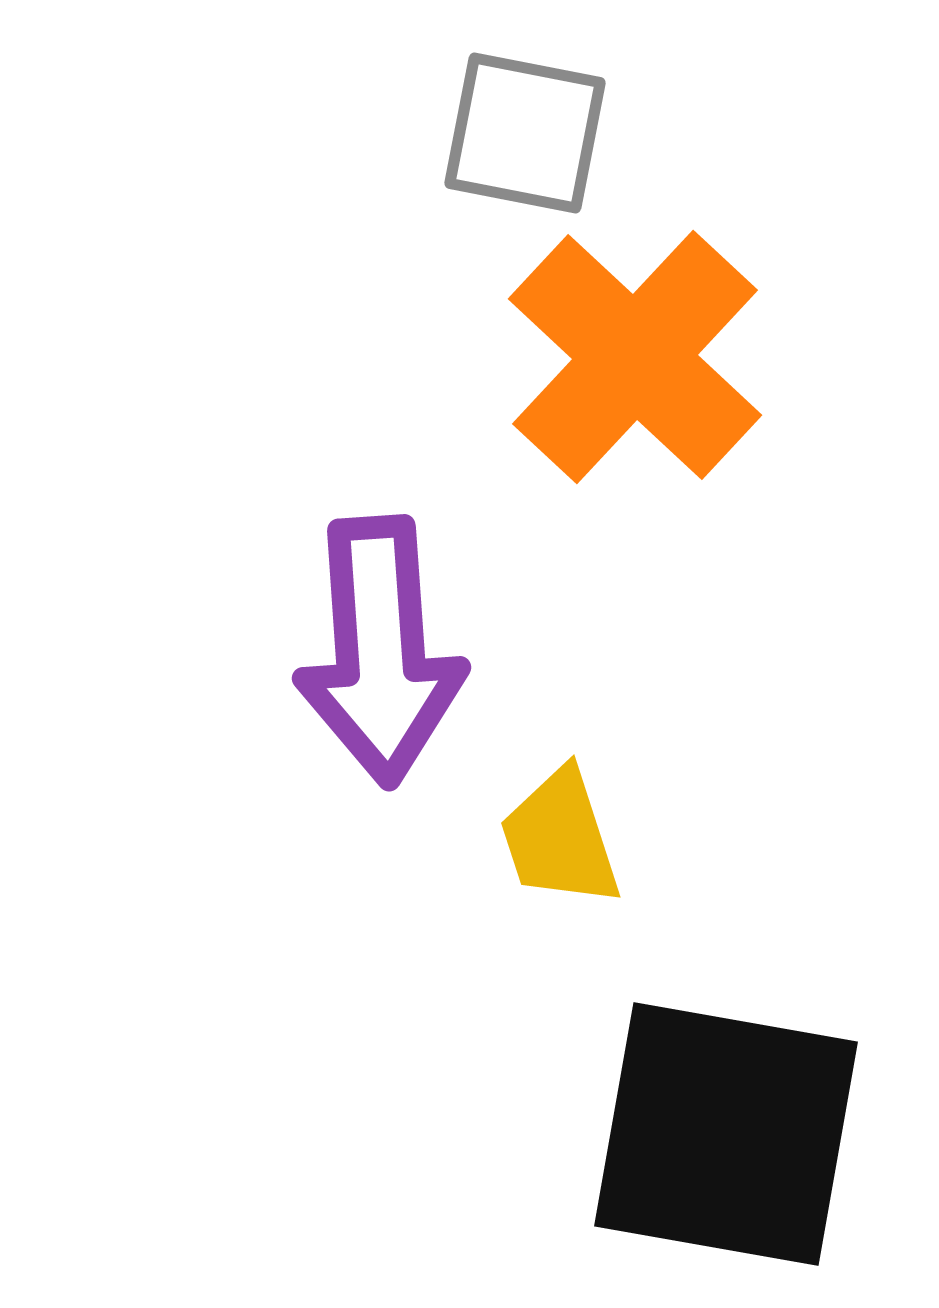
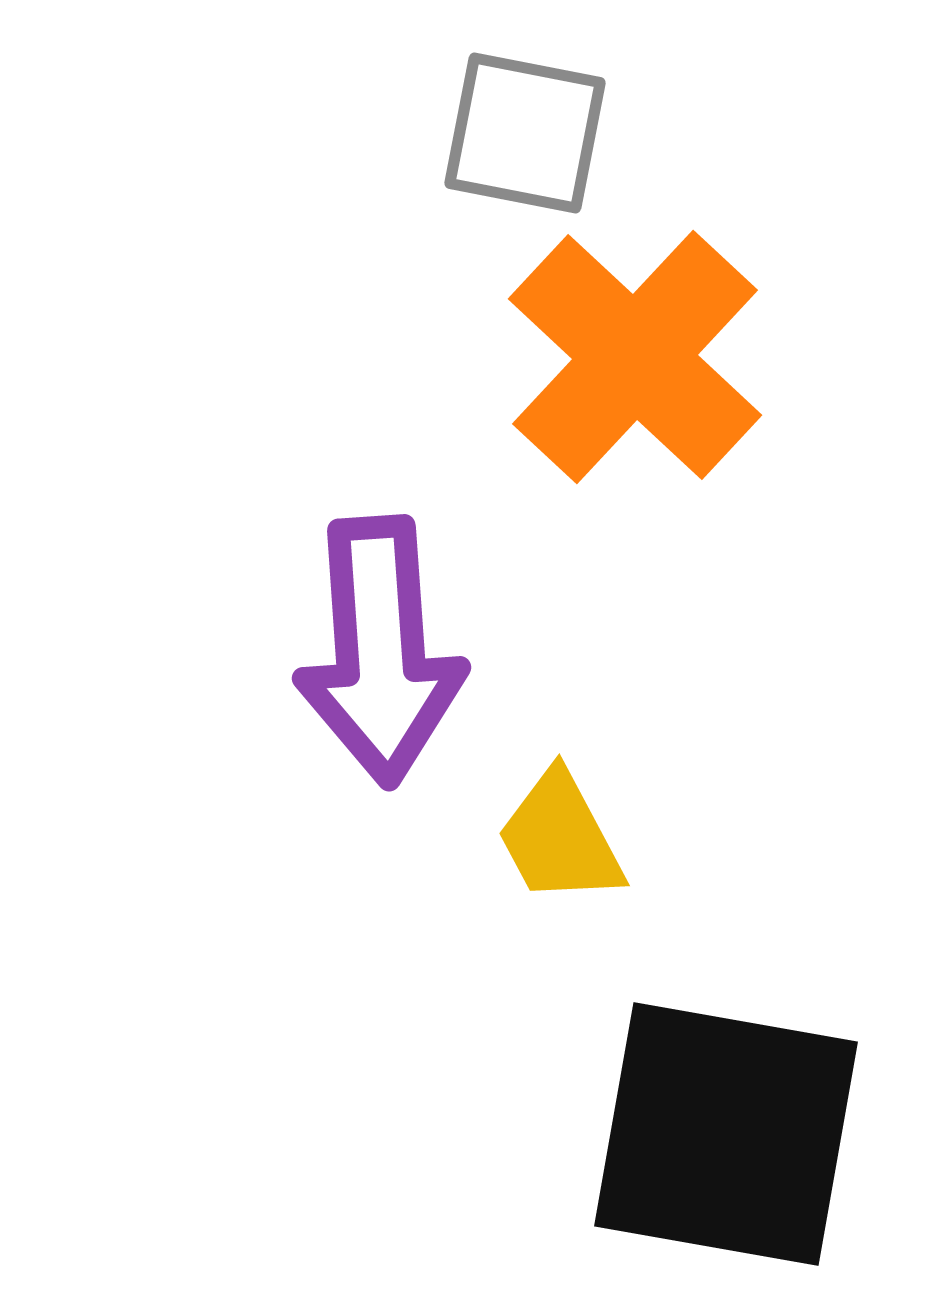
yellow trapezoid: rotated 10 degrees counterclockwise
